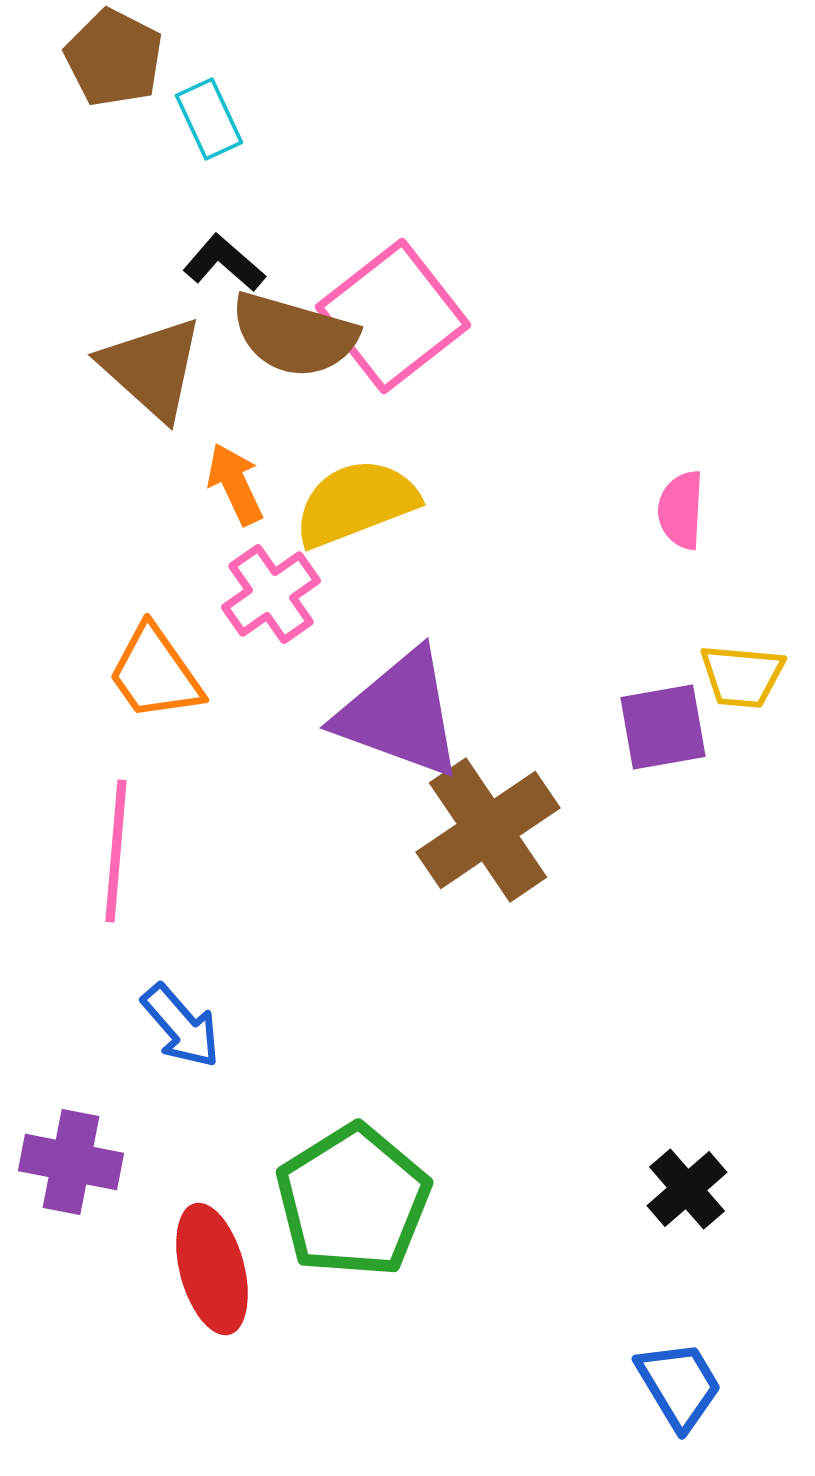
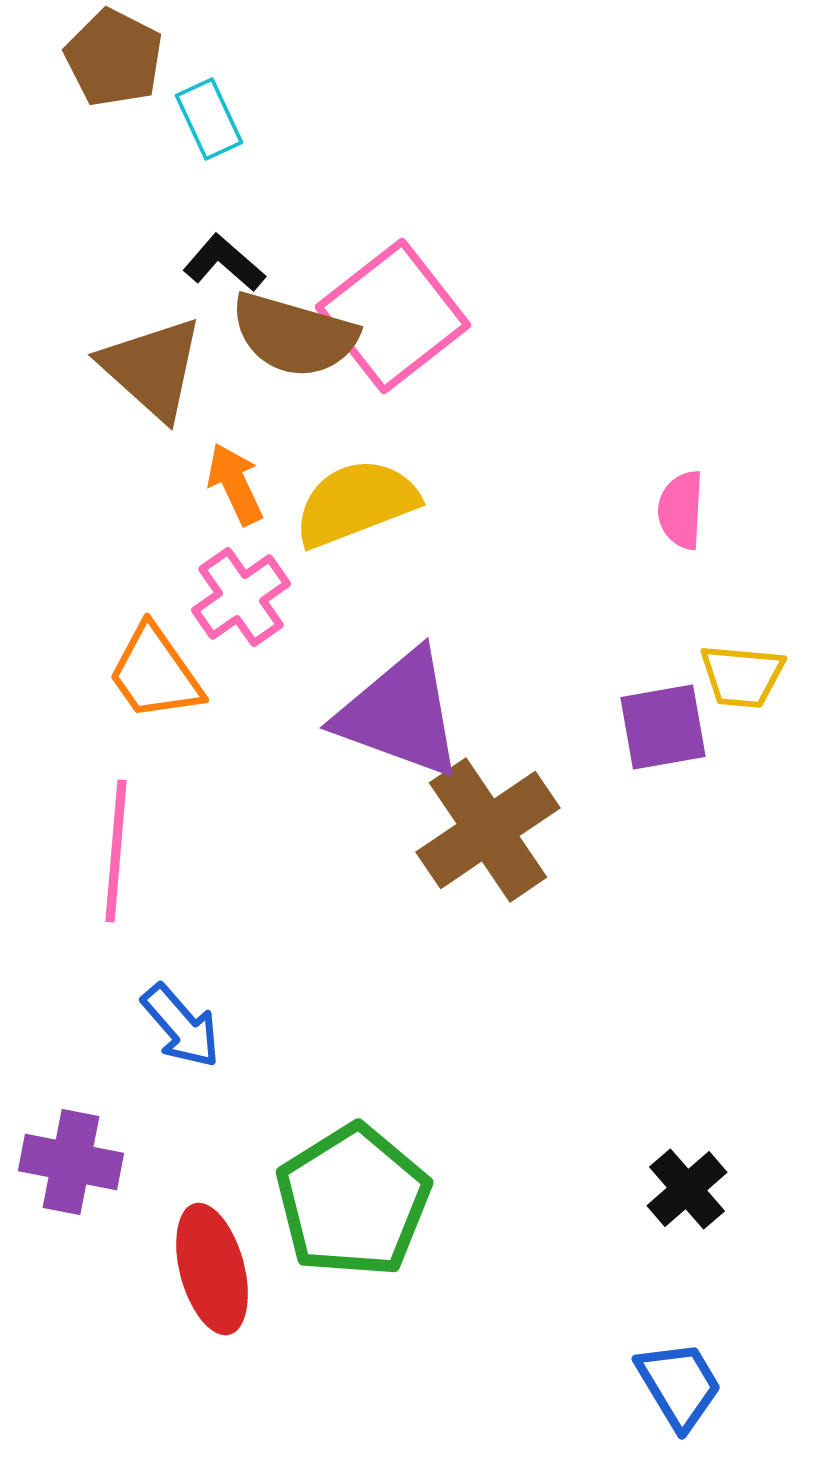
pink cross: moved 30 px left, 3 px down
